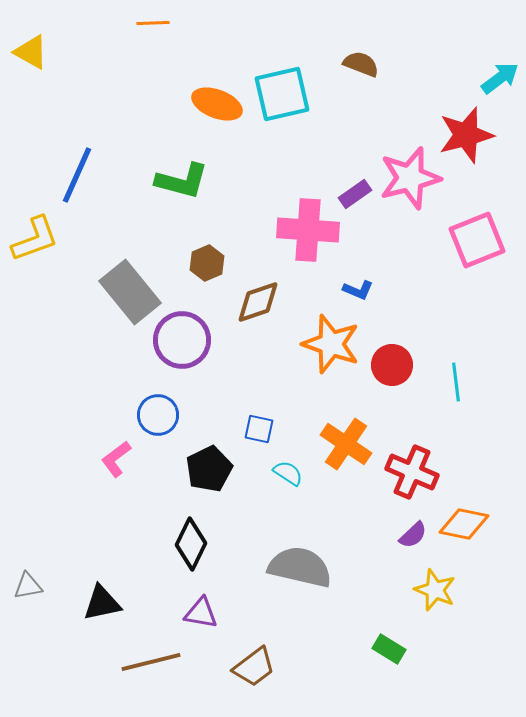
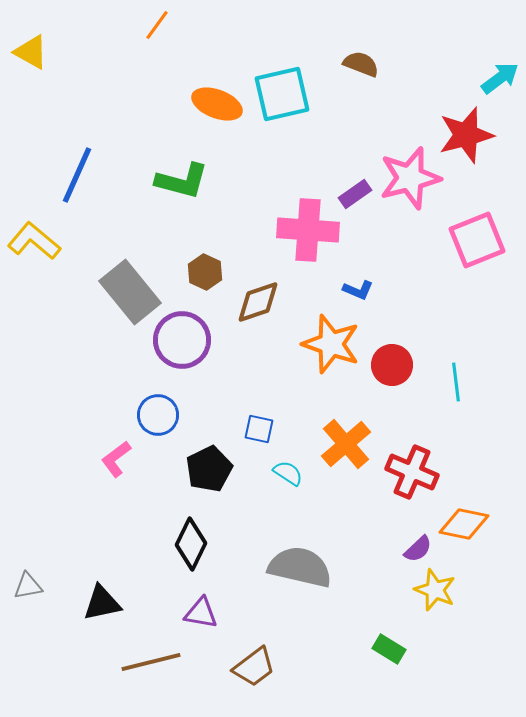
orange line: moved 4 px right, 2 px down; rotated 52 degrees counterclockwise
yellow L-shape: moved 1 px left, 2 px down; rotated 120 degrees counterclockwise
brown hexagon: moved 2 px left, 9 px down; rotated 12 degrees counterclockwise
orange cross: rotated 15 degrees clockwise
purple semicircle: moved 5 px right, 14 px down
